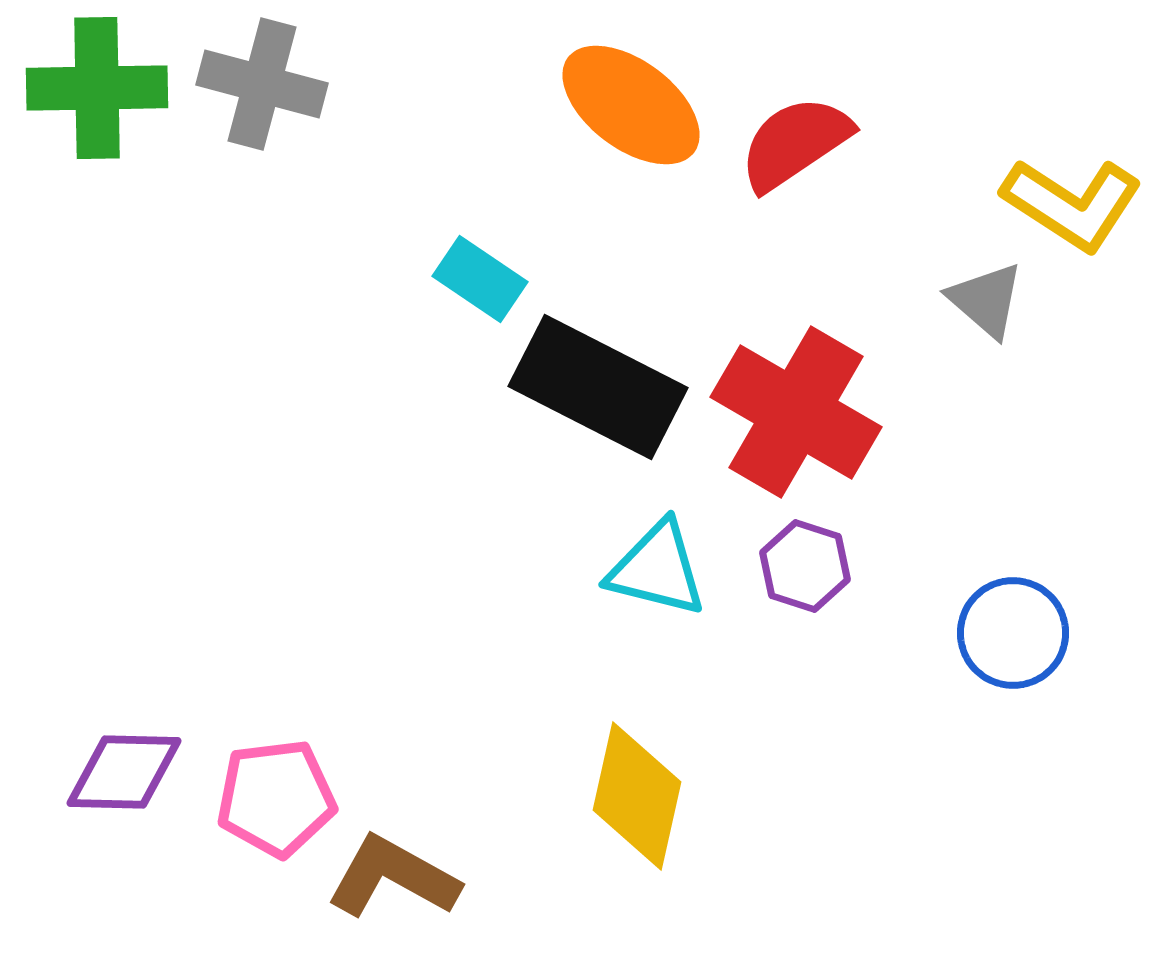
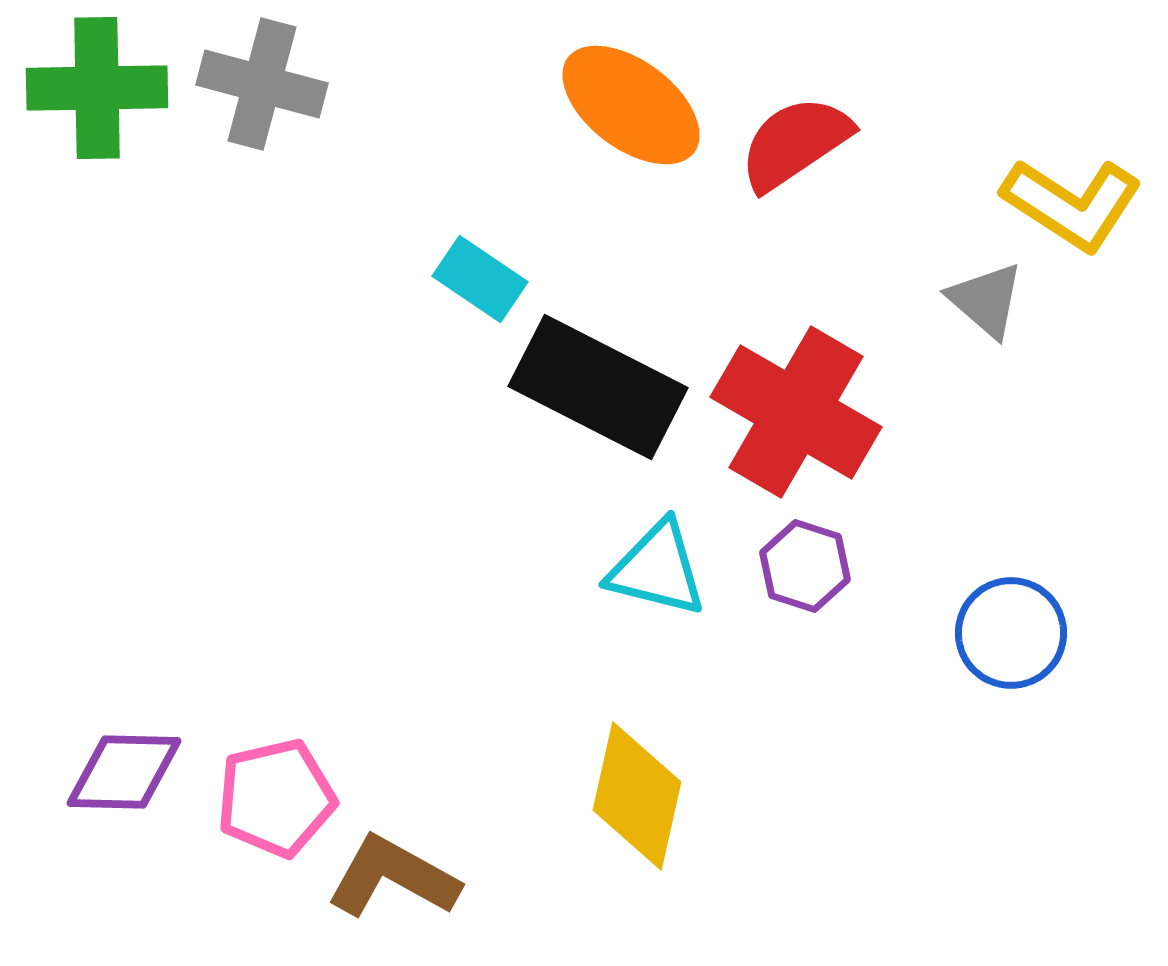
blue circle: moved 2 px left
pink pentagon: rotated 6 degrees counterclockwise
